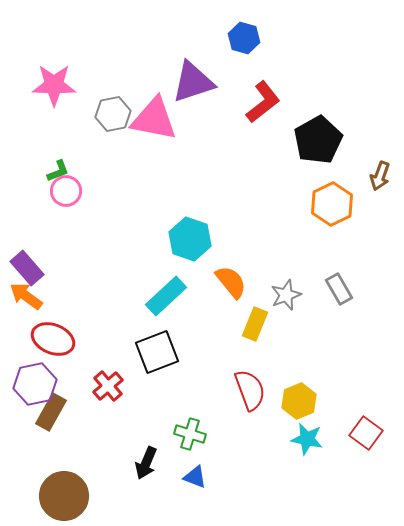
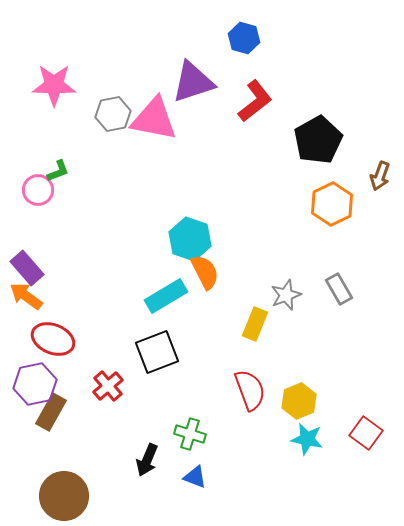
red L-shape: moved 8 px left, 1 px up
pink circle: moved 28 px left, 1 px up
orange semicircle: moved 26 px left, 10 px up; rotated 12 degrees clockwise
cyan rectangle: rotated 12 degrees clockwise
black arrow: moved 1 px right, 3 px up
